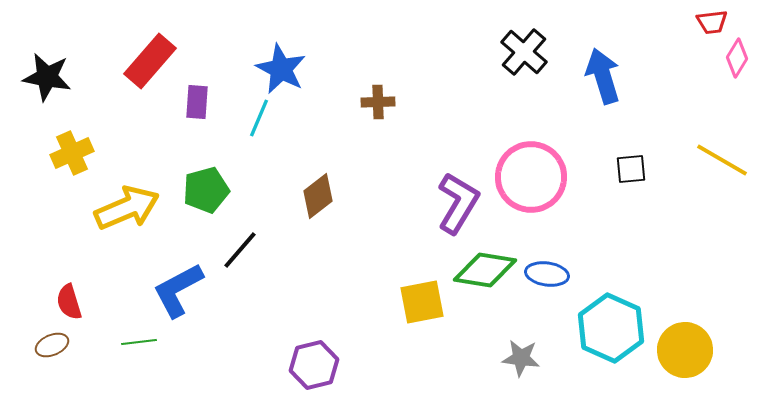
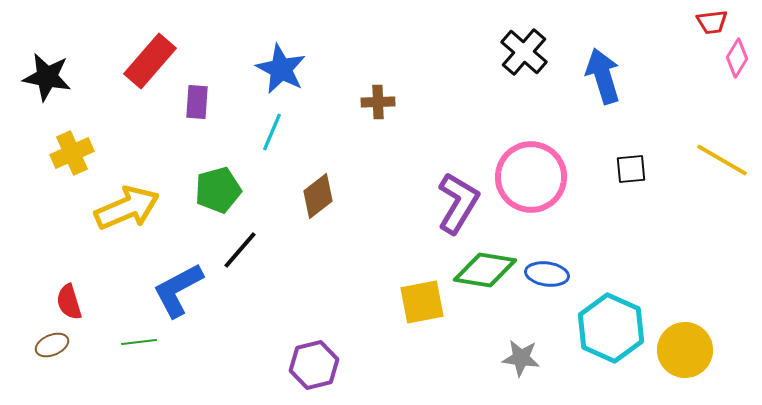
cyan line: moved 13 px right, 14 px down
green pentagon: moved 12 px right
